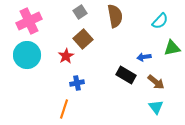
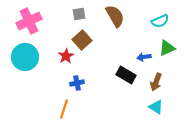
gray square: moved 1 px left, 2 px down; rotated 24 degrees clockwise
brown semicircle: rotated 20 degrees counterclockwise
cyan semicircle: rotated 24 degrees clockwise
brown square: moved 1 px left, 1 px down
green triangle: moved 5 px left; rotated 12 degrees counterclockwise
cyan circle: moved 2 px left, 2 px down
brown arrow: rotated 72 degrees clockwise
cyan triangle: rotated 21 degrees counterclockwise
